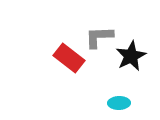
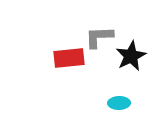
red rectangle: rotated 44 degrees counterclockwise
